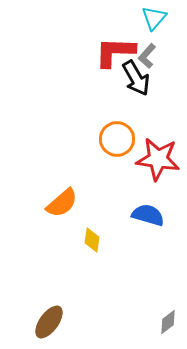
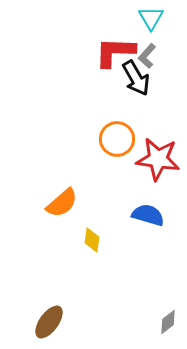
cyan triangle: moved 3 px left; rotated 12 degrees counterclockwise
